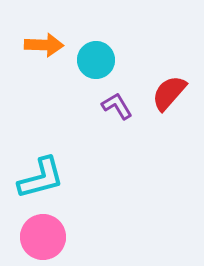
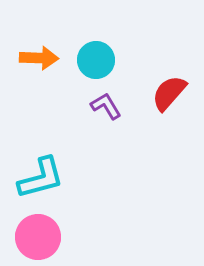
orange arrow: moved 5 px left, 13 px down
purple L-shape: moved 11 px left
pink circle: moved 5 px left
